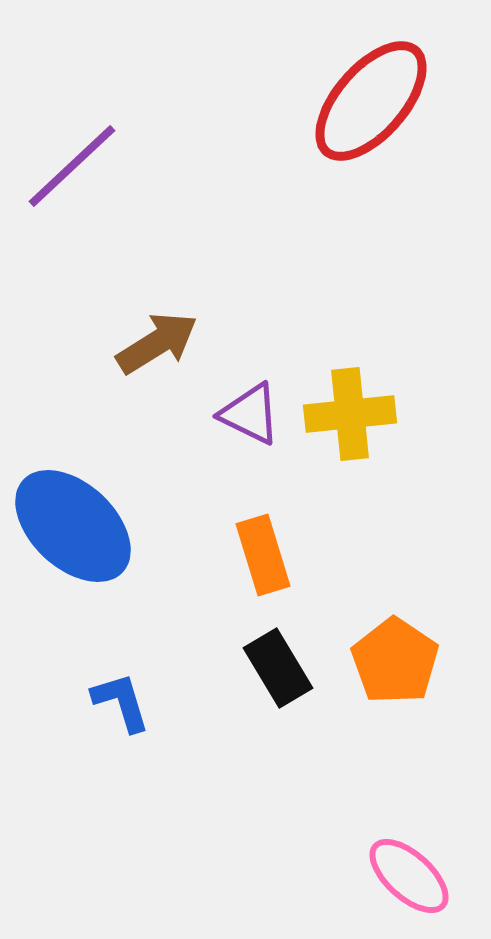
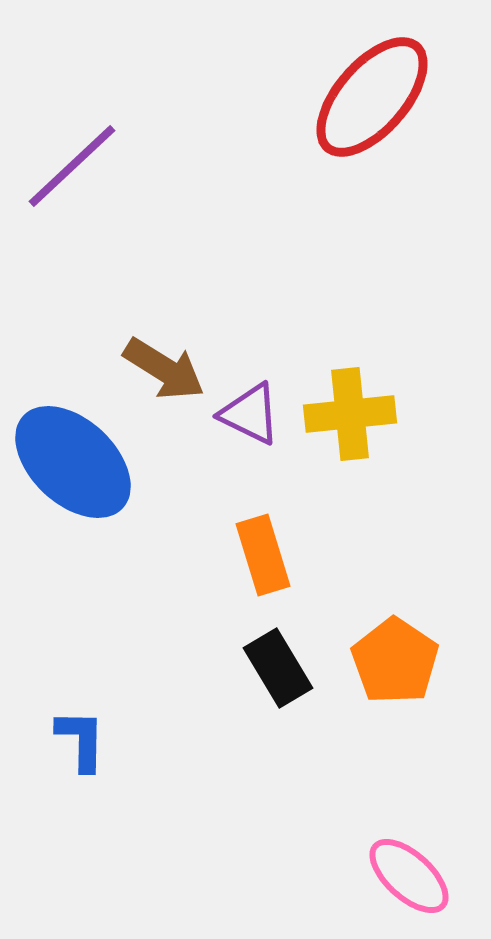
red ellipse: moved 1 px right, 4 px up
brown arrow: moved 7 px right, 26 px down; rotated 64 degrees clockwise
blue ellipse: moved 64 px up
blue L-shape: moved 40 px left, 38 px down; rotated 18 degrees clockwise
